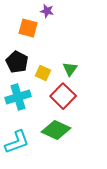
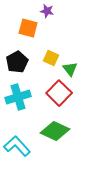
black pentagon: rotated 15 degrees clockwise
green triangle: rotated 14 degrees counterclockwise
yellow square: moved 8 px right, 15 px up
red square: moved 4 px left, 3 px up
green diamond: moved 1 px left, 1 px down
cyan L-shape: moved 4 px down; rotated 112 degrees counterclockwise
